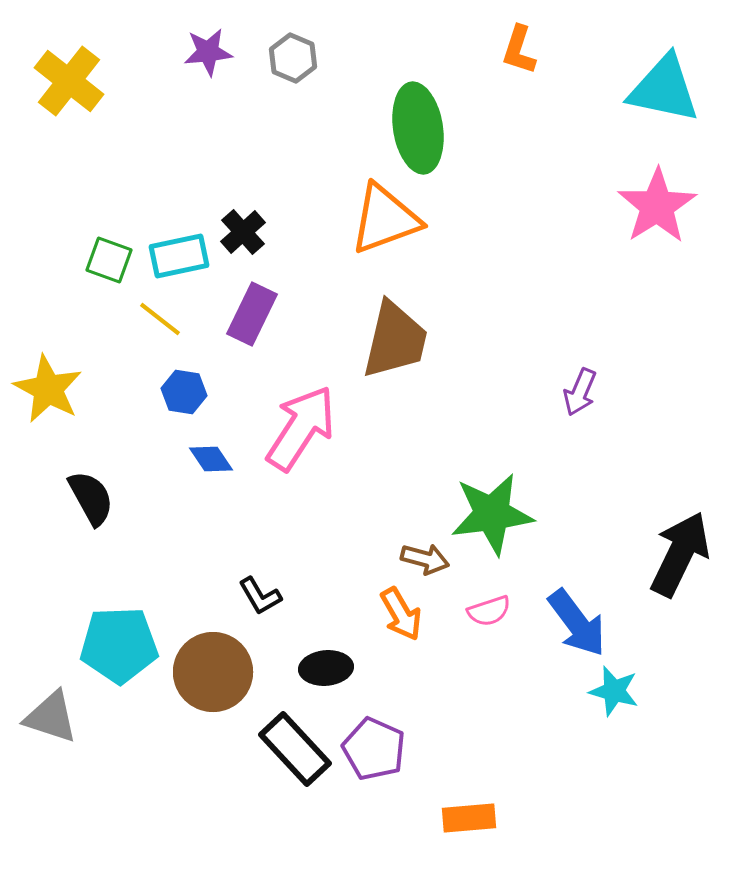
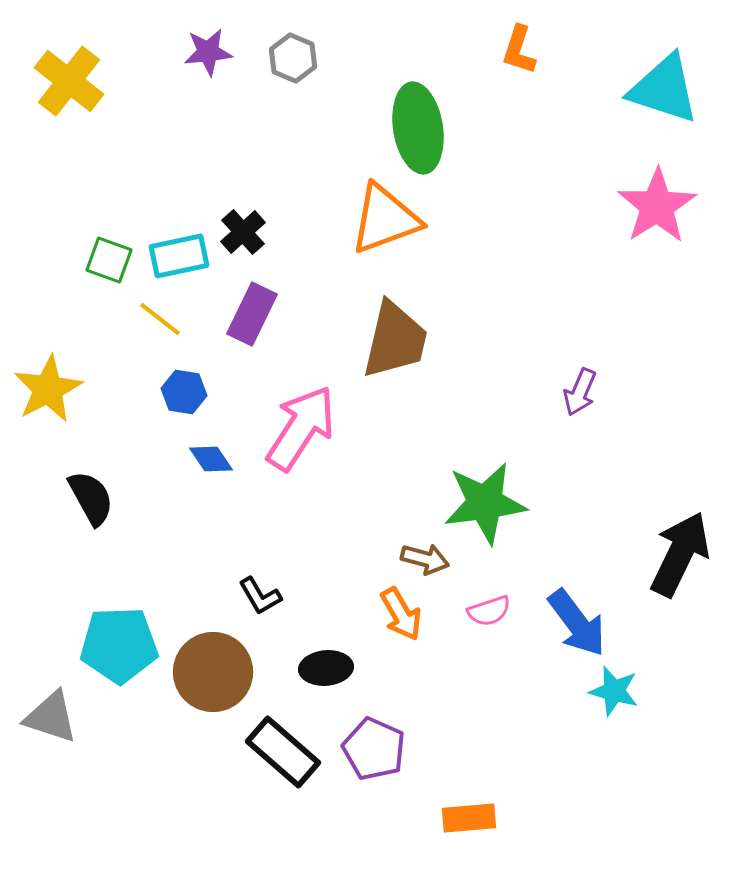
cyan triangle: rotated 6 degrees clockwise
yellow star: rotated 16 degrees clockwise
green star: moved 7 px left, 11 px up
black rectangle: moved 12 px left, 3 px down; rotated 6 degrees counterclockwise
